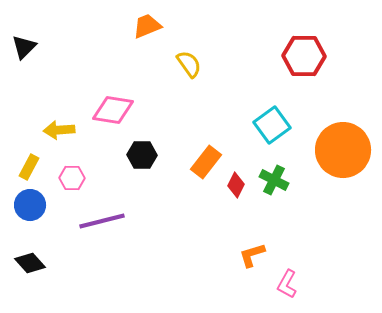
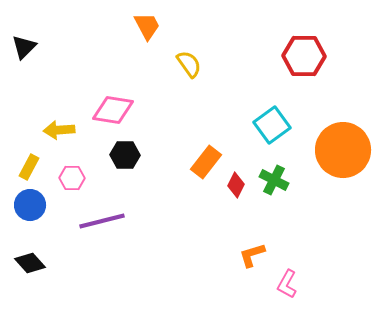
orange trapezoid: rotated 84 degrees clockwise
black hexagon: moved 17 px left
